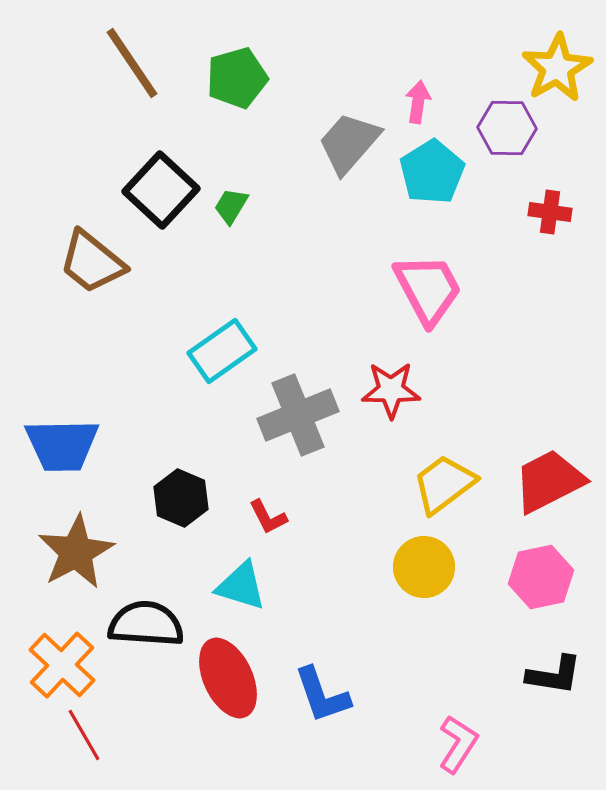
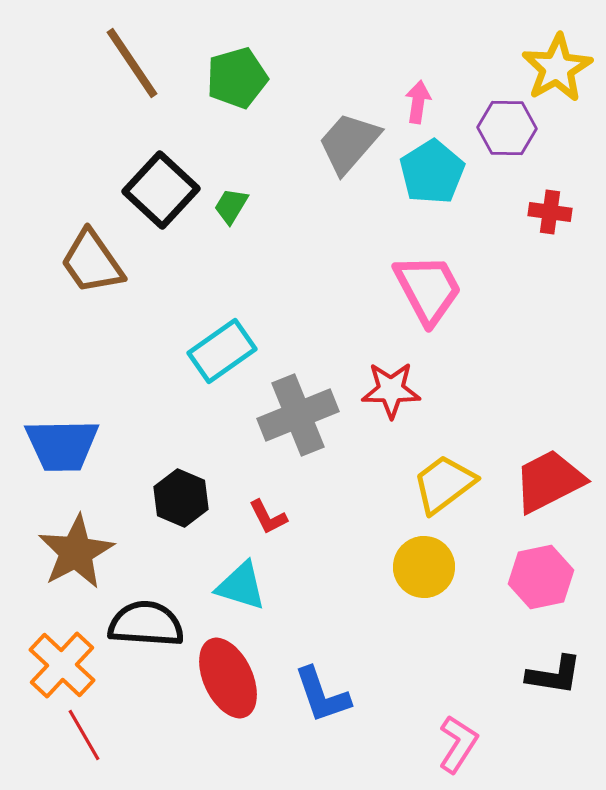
brown trapezoid: rotated 16 degrees clockwise
